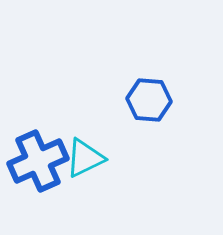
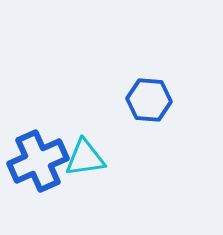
cyan triangle: rotated 18 degrees clockwise
